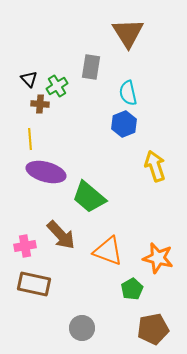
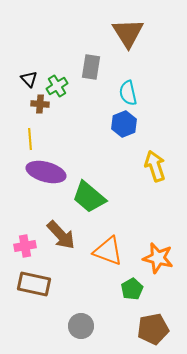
gray circle: moved 1 px left, 2 px up
